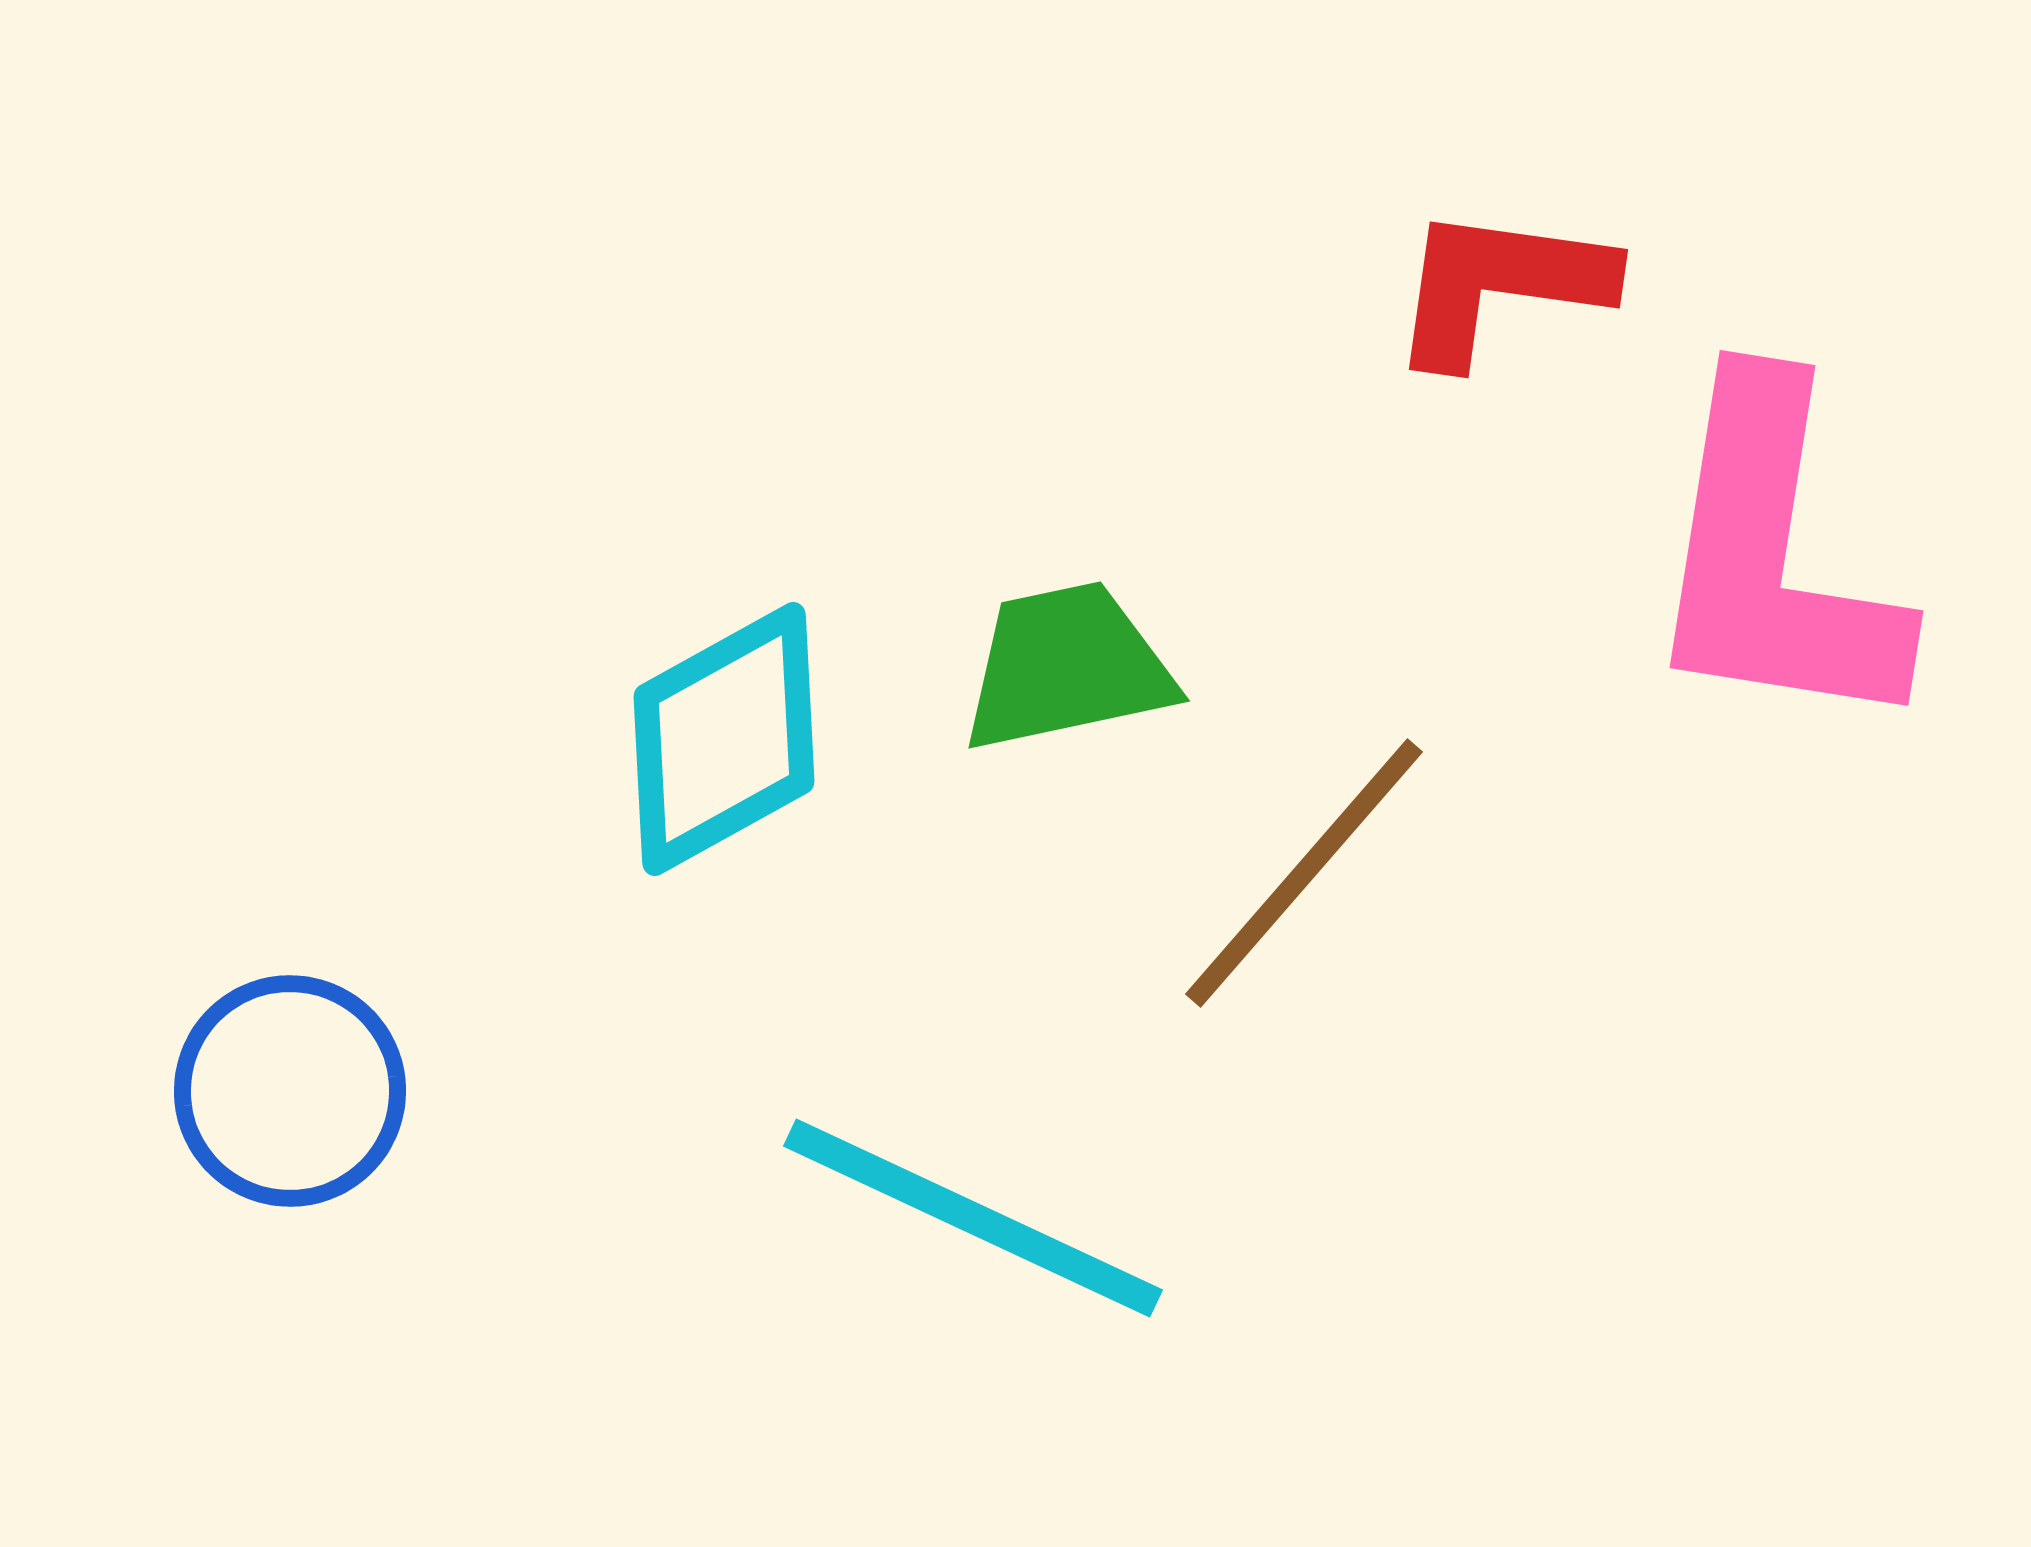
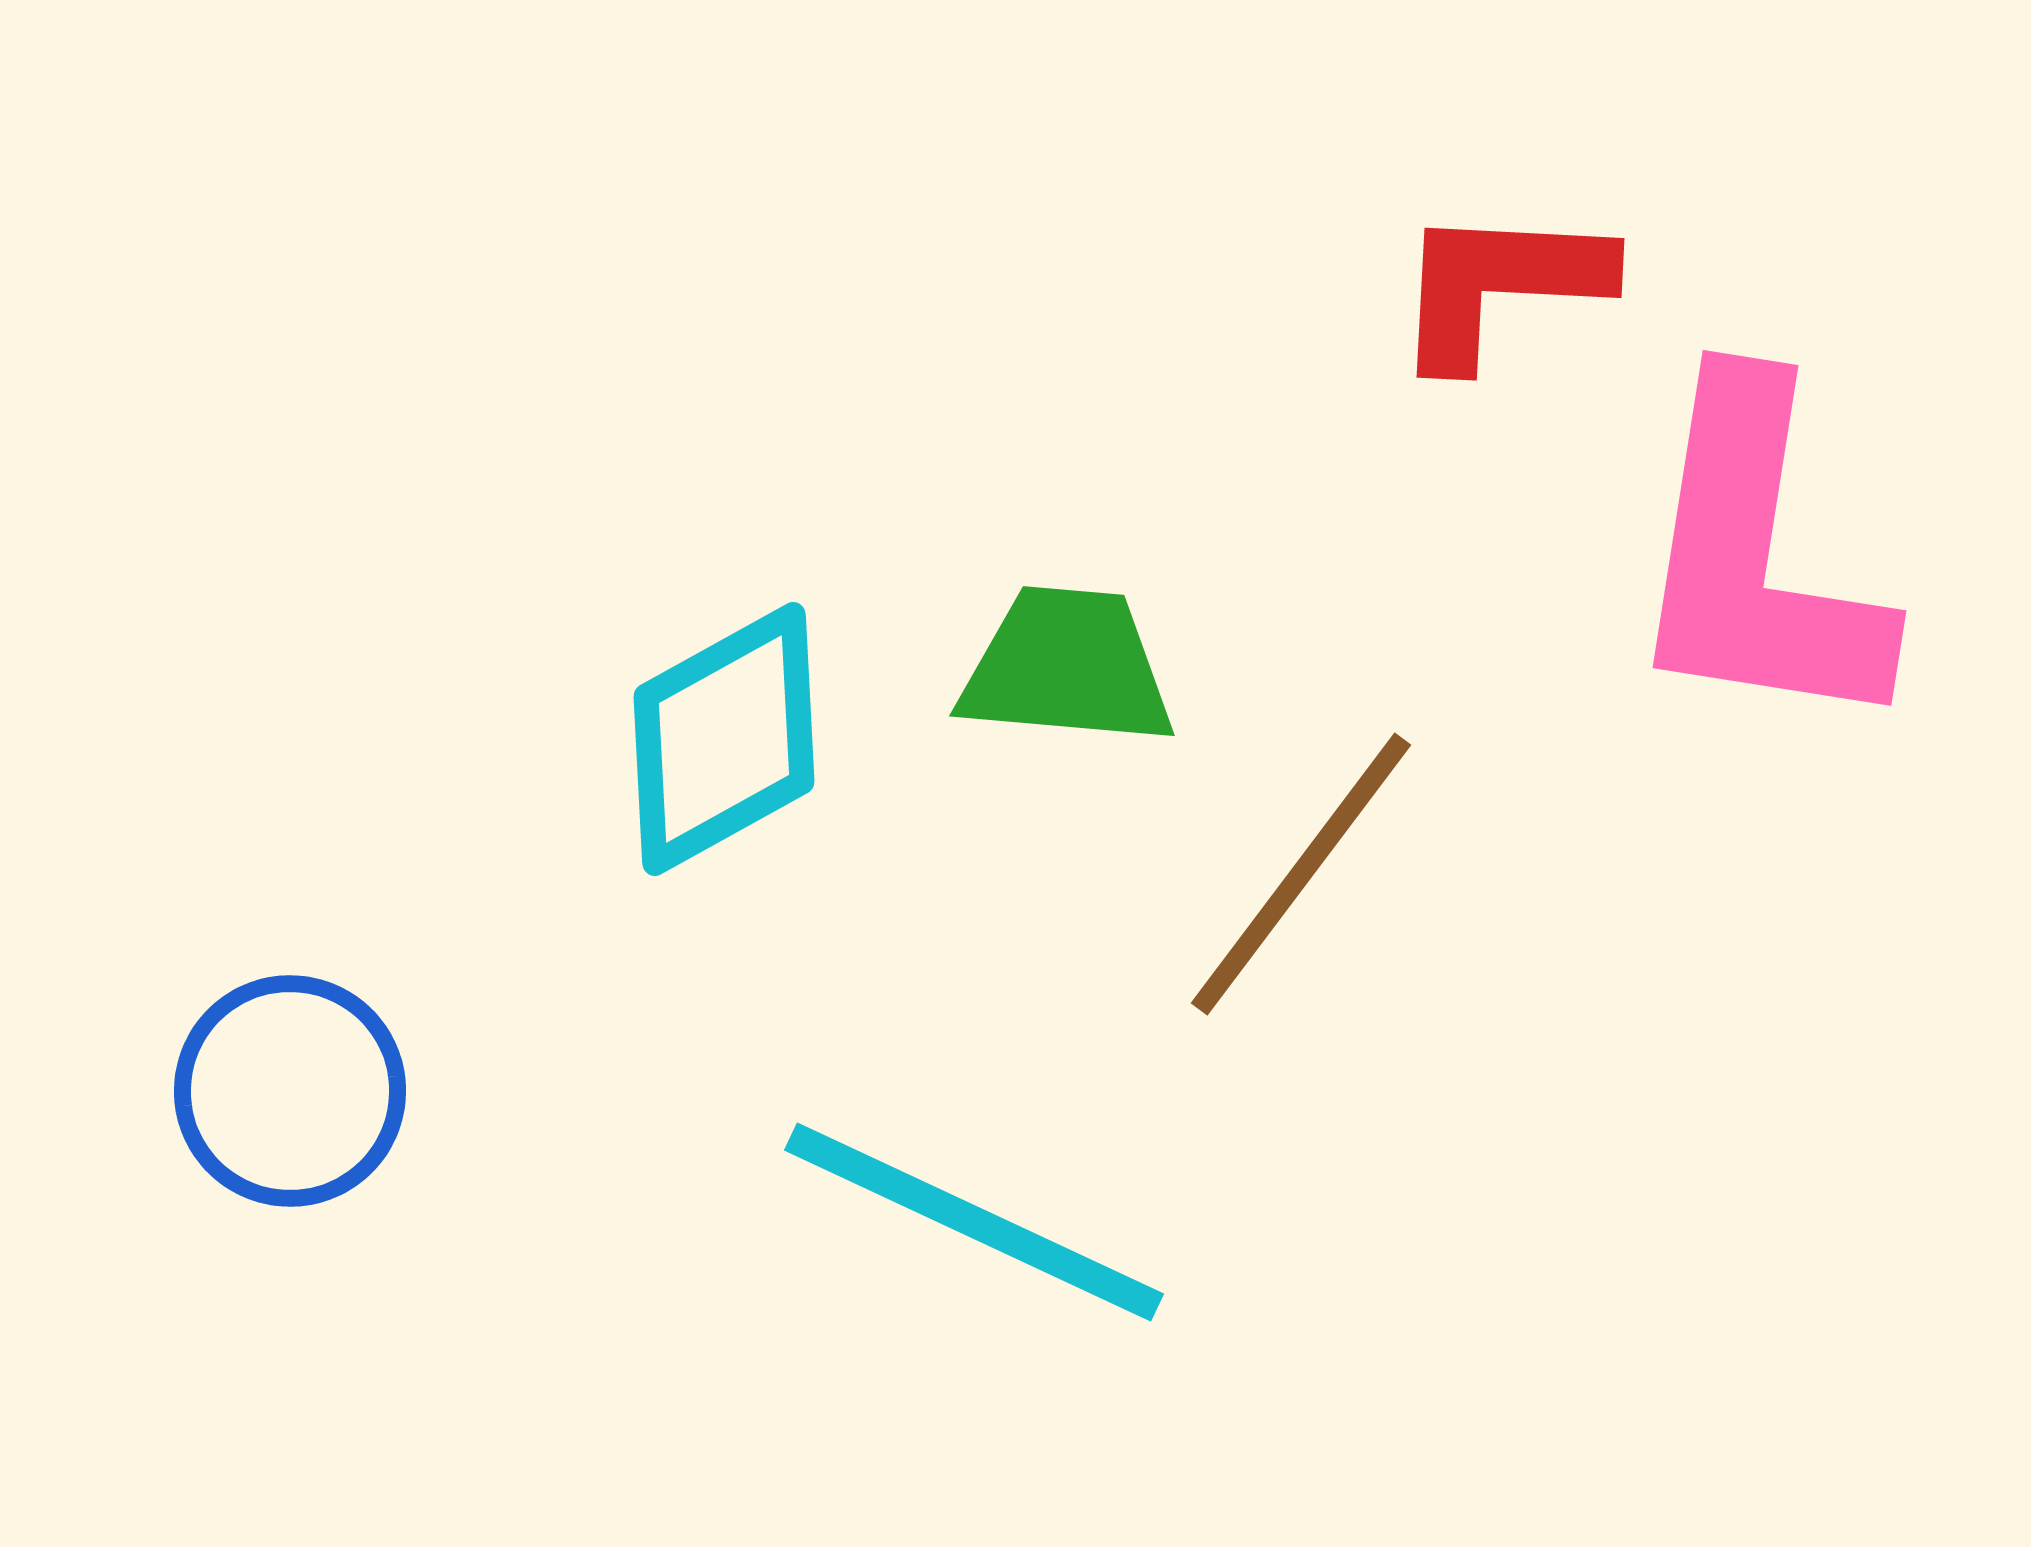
red L-shape: rotated 5 degrees counterclockwise
pink L-shape: moved 17 px left
green trapezoid: rotated 17 degrees clockwise
brown line: moved 3 px left, 1 px down; rotated 4 degrees counterclockwise
cyan line: moved 1 px right, 4 px down
